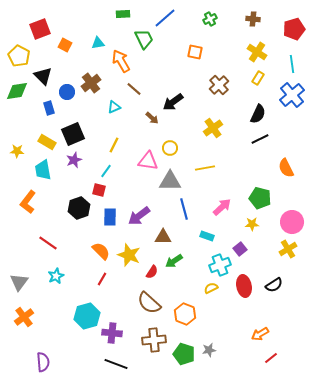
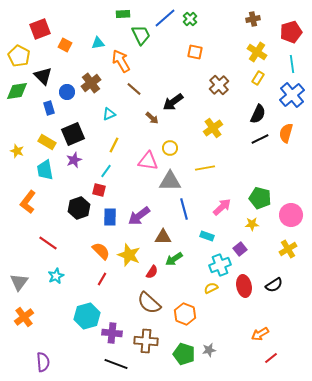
green cross at (210, 19): moved 20 px left; rotated 16 degrees counterclockwise
brown cross at (253, 19): rotated 16 degrees counterclockwise
red pentagon at (294, 29): moved 3 px left, 3 px down
green trapezoid at (144, 39): moved 3 px left, 4 px up
cyan triangle at (114, 107): moved 5 px left, 7 px down
yellow star at (17, 151): rotated 16 degrees clockwise
orange semicircle at (286, 168): moved 35 px up; rotated 42 degrees clockwise
cyan trapezoid at (43, 170): moved 2 px right
pink circle at (292, 222): moved 1 px left, 7 px up
green arrow at (174, 261): moved 2 px up
brown cross at (154, 340): moved 8 px left, 1 px down; rotated 10 degrees clockwise
